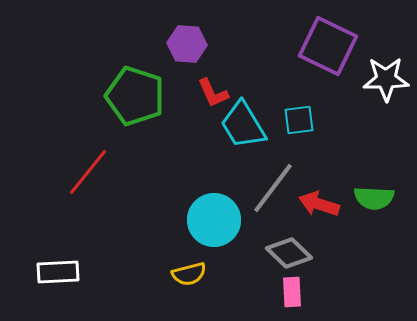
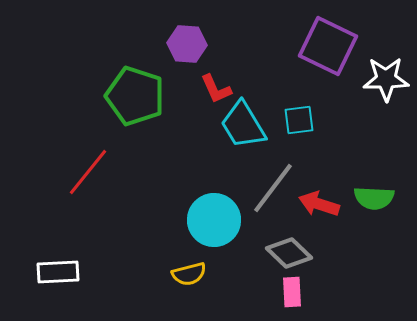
red L-shape: moved 3 px right, 4 px up
